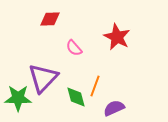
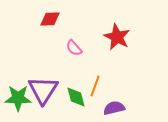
purple triangle: moved 12 px down; rotated 12 degrees counterclockwise
purple semicircle: rotated 10 degrees clockwise
